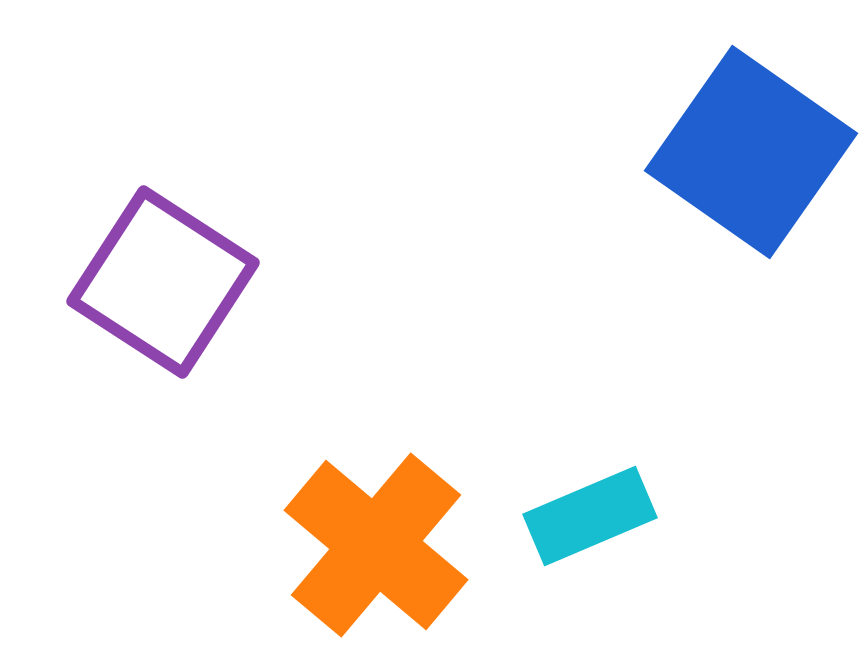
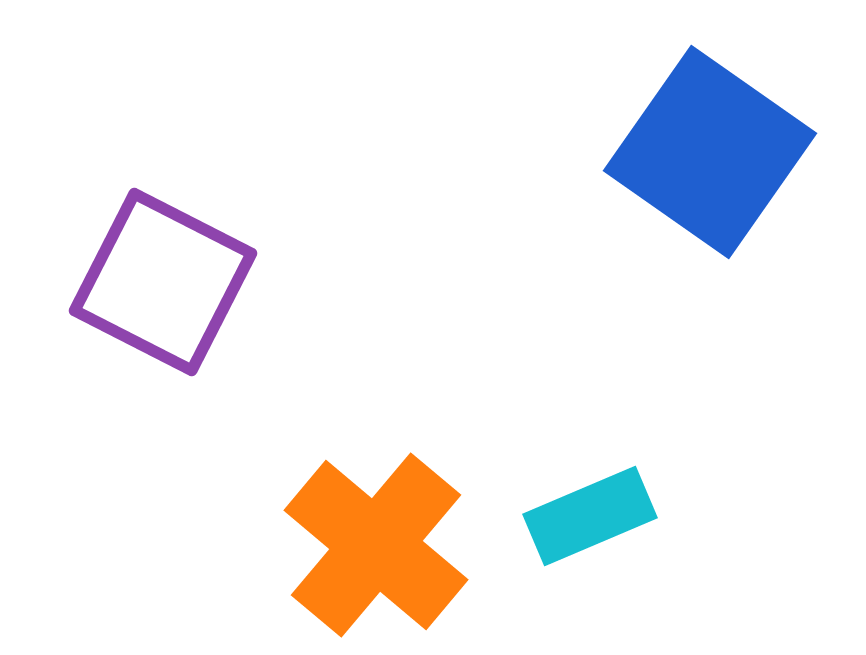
blue square: moved 41 px left
purple square: rotated 6 degrees counterclockwise
